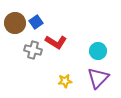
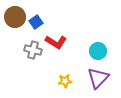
brown circle: moved 6 px up
